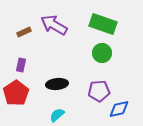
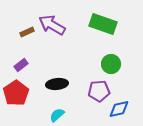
purple arrow: moved 2 px left
brown rectangle: moved 3 px right
green circle: moved 9 px right, 11 px down
purple rectangle: rotated 40 degrees clockwise
